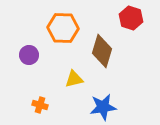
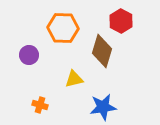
red hexagon: moved 10 px left, 3 px down; rotated 10 degrees clockwise
